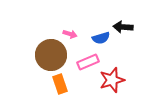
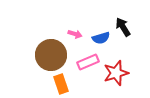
black arrow: rotated 54 degrees clockwise
pink arrow: moved 5 px right
red star: moved 4 px right, 7 px up
orange rectangle: moved 1 px right
